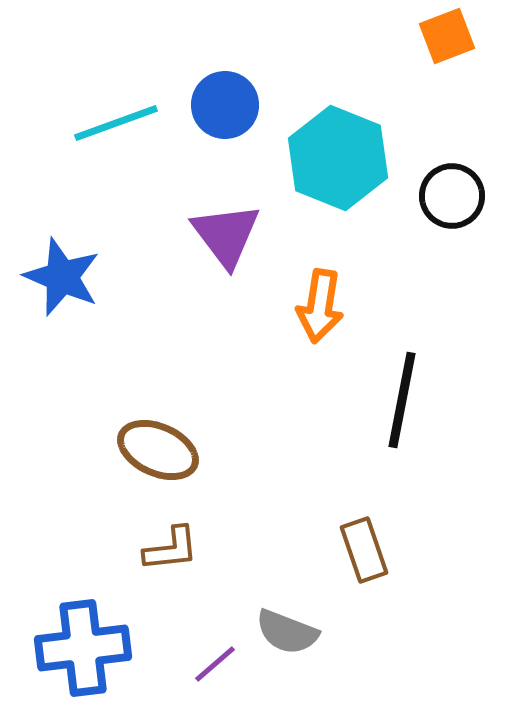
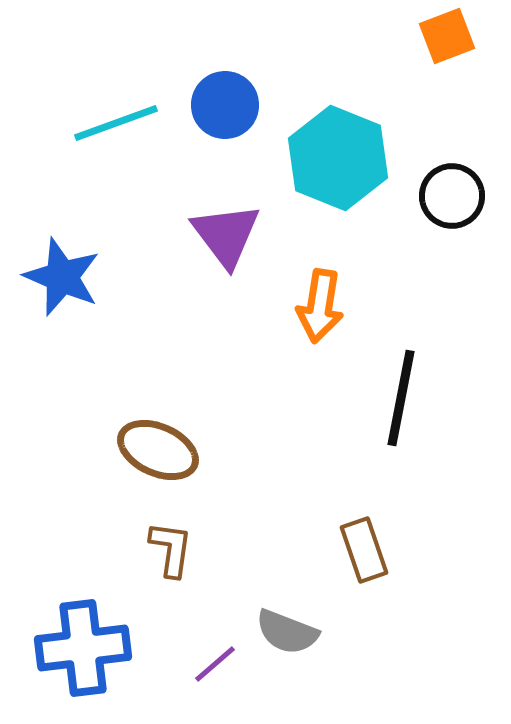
black line: moved 1 px left, 2 px up
brown L-shape: rotated 76 degrees counterclockwise
